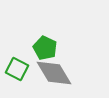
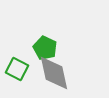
gray diamond: rotated 18 degrees clockwise
